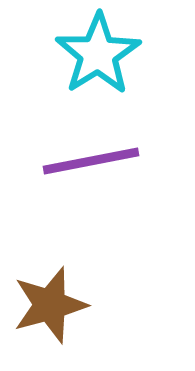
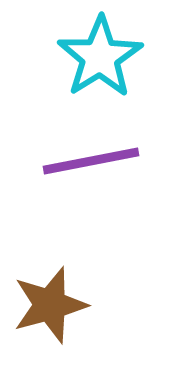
cyan star: moved 2 px right, 3 px down
